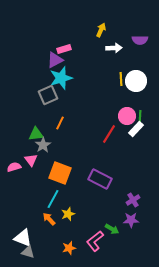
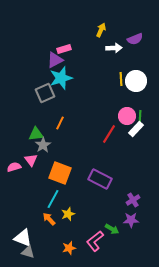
purple semicircle: moved 5 px left, 1 px up; rotated 21 degrees counterclockwise
gray square: moved 3 px left, 2 px up
